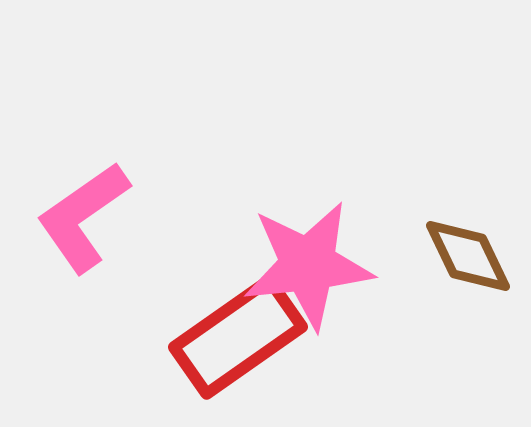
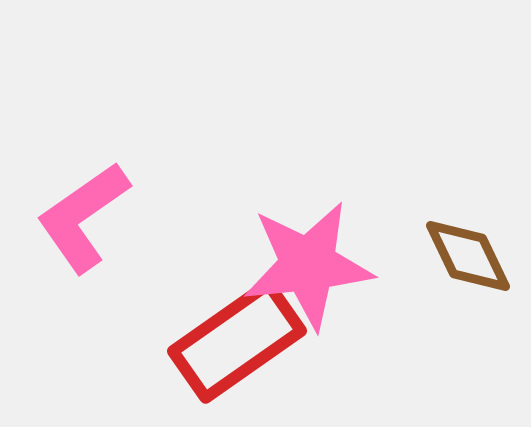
red rectangle: moved 1 px left, 4 px down
